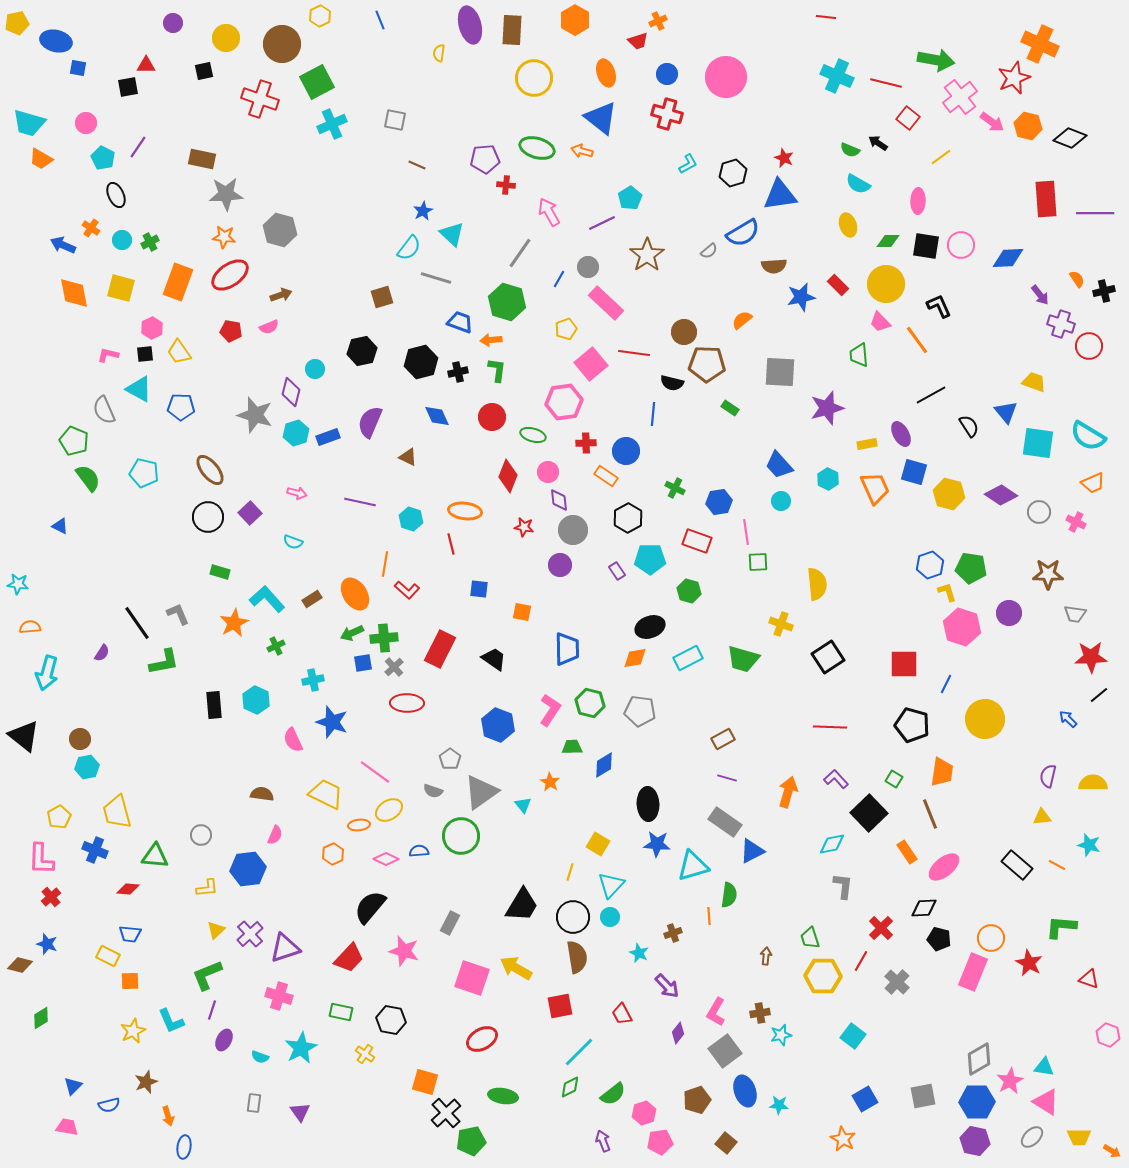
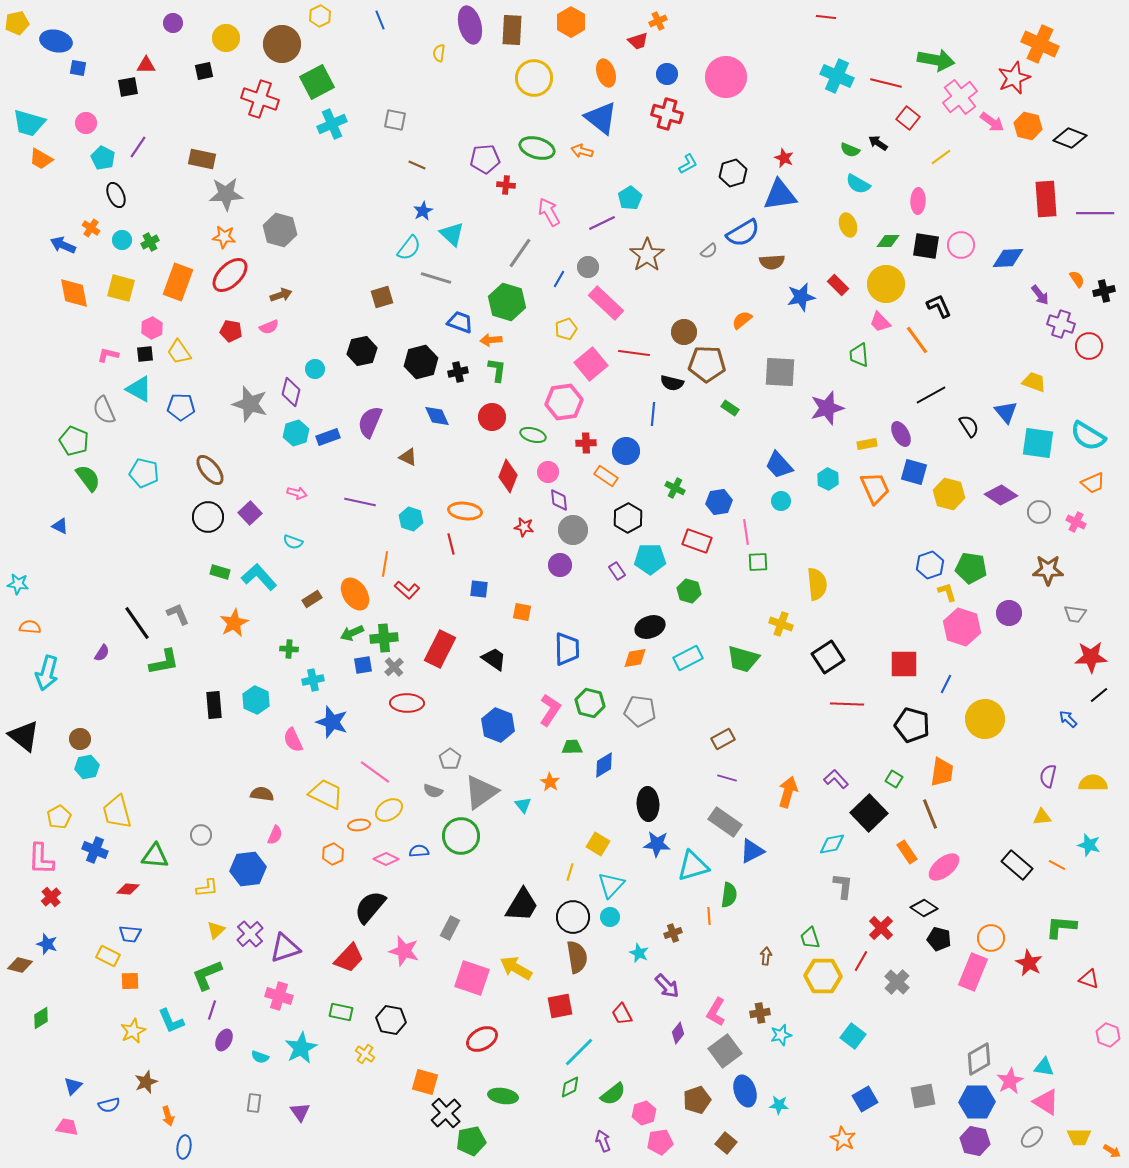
orange hexagon at (575, 20): moved 4 px left, 2 px down
brown semicircle at (774, 266): moved 2 px left, 4 px up
red ellipse at (230, 275): rotated 9 degrees counterclockwise
gray star at (255, 415): moved 5 px left, 11 px up
brown star at (1048, 574): moved 4 px up
cyan L-shape at (267, 599): moved 8 px left, 22 px up
orange semicircle at (30, 627): rotated 10 degrees clockwise
green cross at (276, 646): moved 13 px right, 3 px down; rotated 30 degrees clockwise
blue square at (363, 663): moved 2 px down
red line at (830, 727): moved 17 px right, 23 px up
black diamond at (924, 908): rotated 36 degrees clockwise
gray rectangle at (450, 923): moved 5 px down
